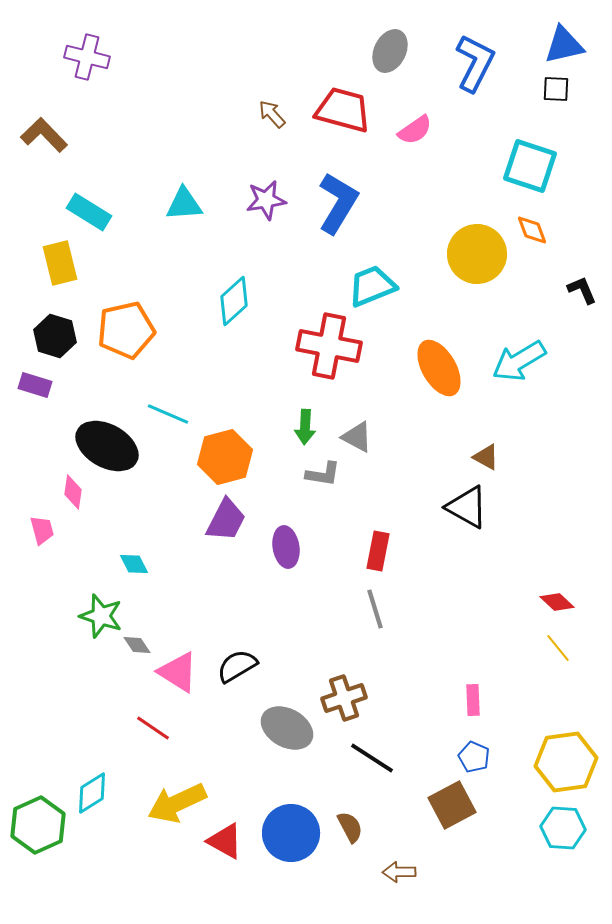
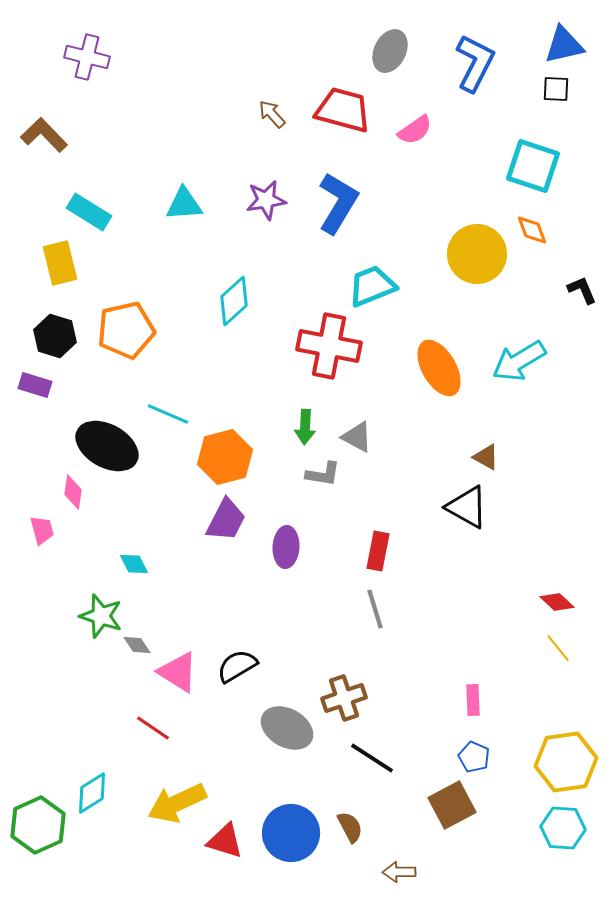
cyan square at (530, 166): moved 3 px right
purple ellipse at (286, 547): rotated 12 degrees clockwise
red triangle at (225, 841): rotated 12 degrees counterclockwise
